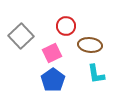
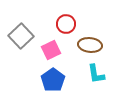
red circle: moved 2 px up
pink square: moved 1 px left, 3 px up
